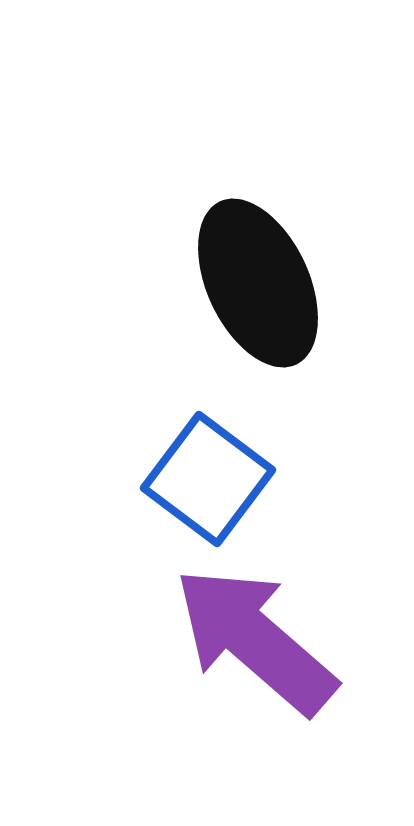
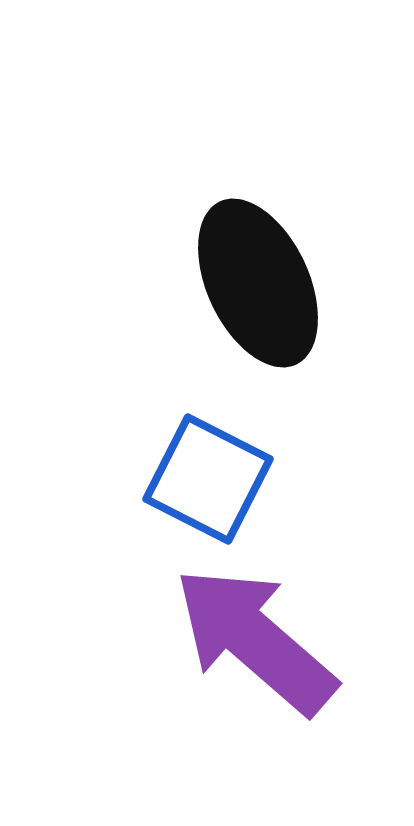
blue square: rotated 10 degrees counterclockwise
